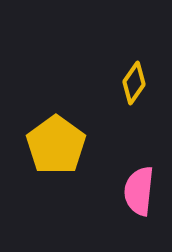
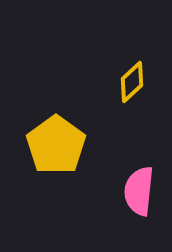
yellow diamond: moved 2 px left, 1 px up; rotated 12 degrees clockwise
